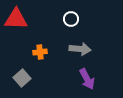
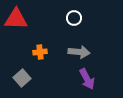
white circle: moved 3 px right, 1 px up
gray arrow: moved 1 px left, 3 px down
